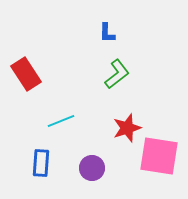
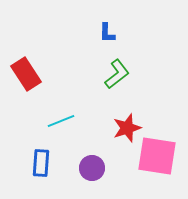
pink square: moved 2 px left
